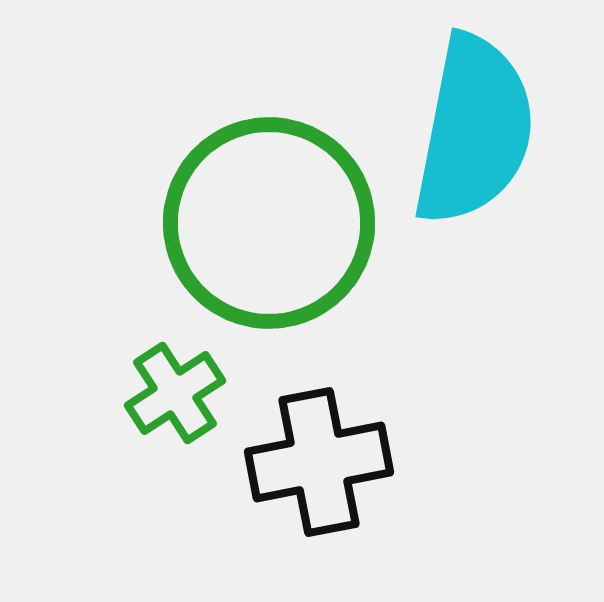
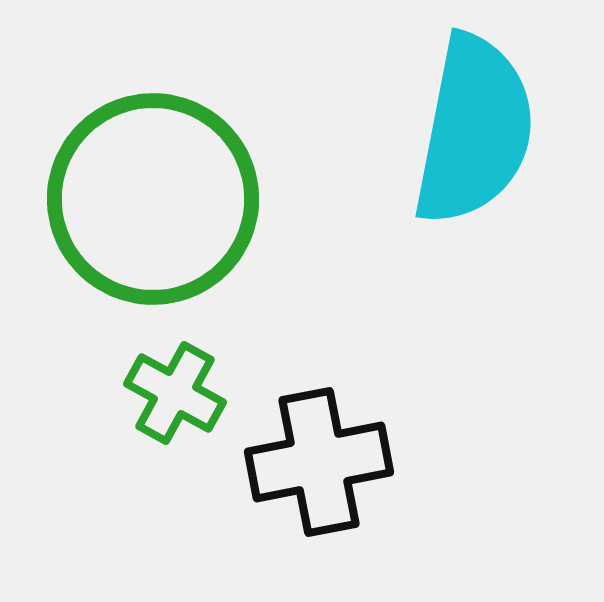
green circle: moved 116 px left, 24 px up
green cross: rotated 28 degrees counterclockwise
